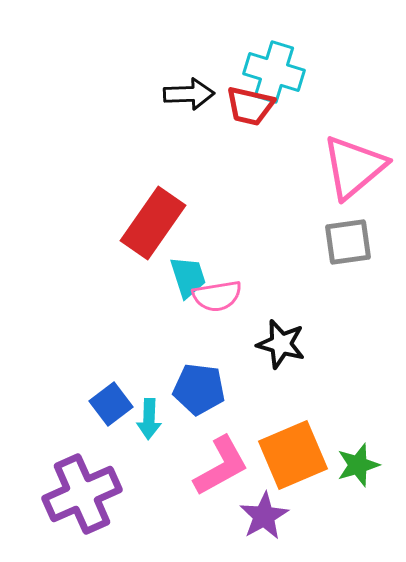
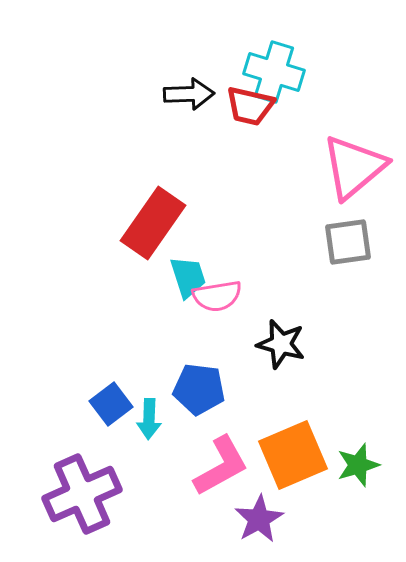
purple star: moved 5 px left, 3 px down
